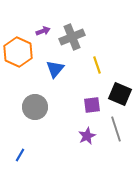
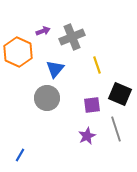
gray circle: moved 12 px right, 9 px up
